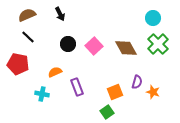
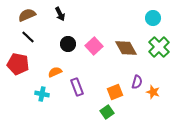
green cross: moved 1 px right, 3 px down
